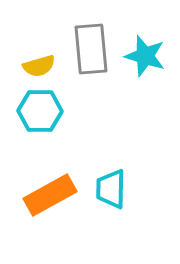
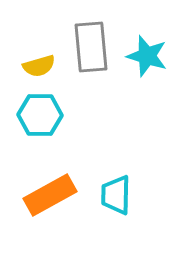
gray rectangle: moved 2 px up
cyan star: moved 2 px right
cyan hexagon: moved 4 px down
cyan trapezoid: moved 5 px right, 6 px down
